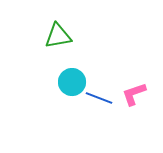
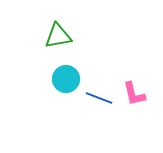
cyan circle: moved 6 px left, 3 px up
pink L-shape: rotated 84 degrees counterclockwise
